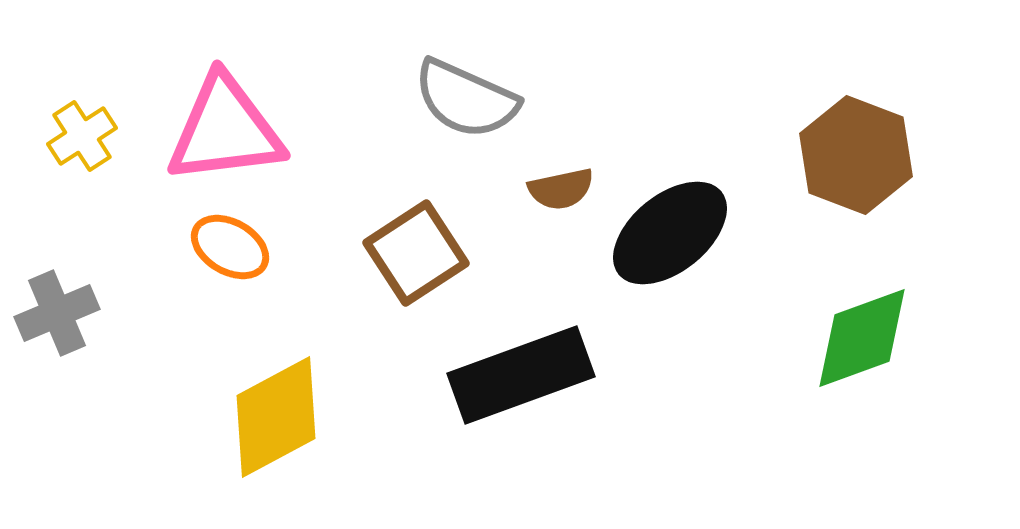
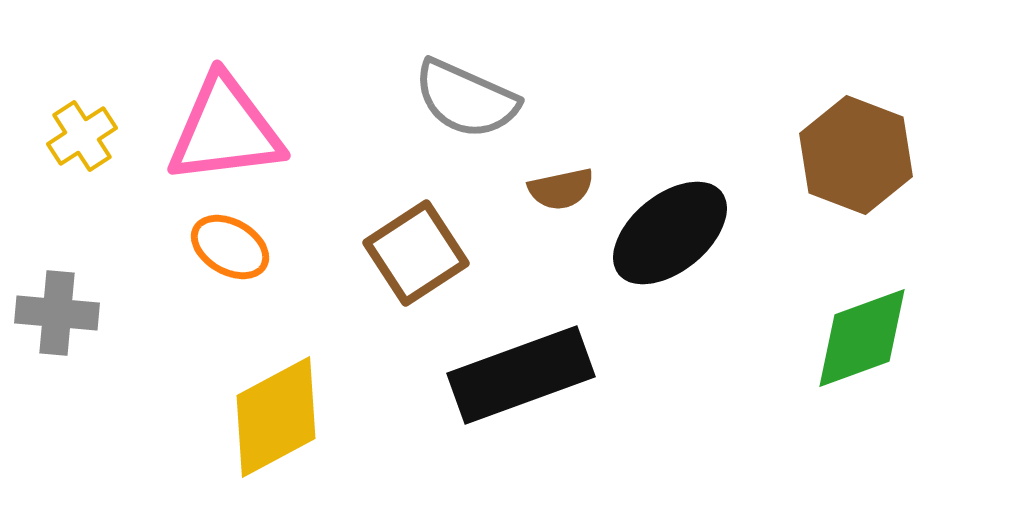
gray cross: rotated 28 degrees clockwise
